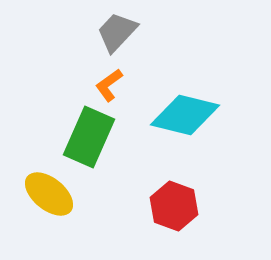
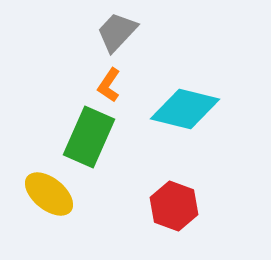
orange L-shape: rotated 20 degrees counterclockwise
cyan diamond: moved 6 px up
